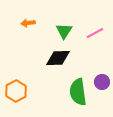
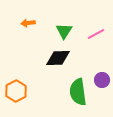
pink line: moved 1 px right, 1 px down
purple circle: moved 2 px up
